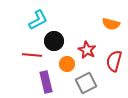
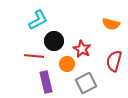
red star: moved 5 px left, 1 px up
red line: moved 2 px right, 1 px down
